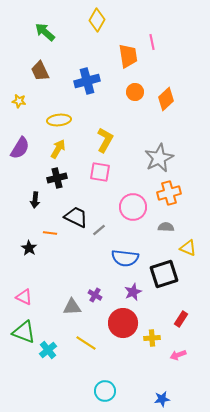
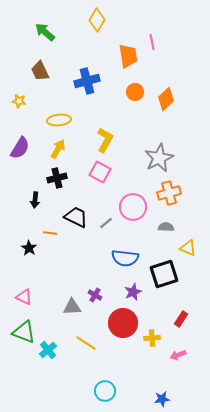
pink square: rotated 20 degrees clockwise
gray line: moved 7 px right, 7 px up
